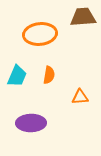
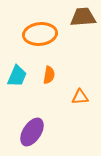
purple ellipse: moved 1 px right, 9 px down; rotated 56 degrees counterclockwise
